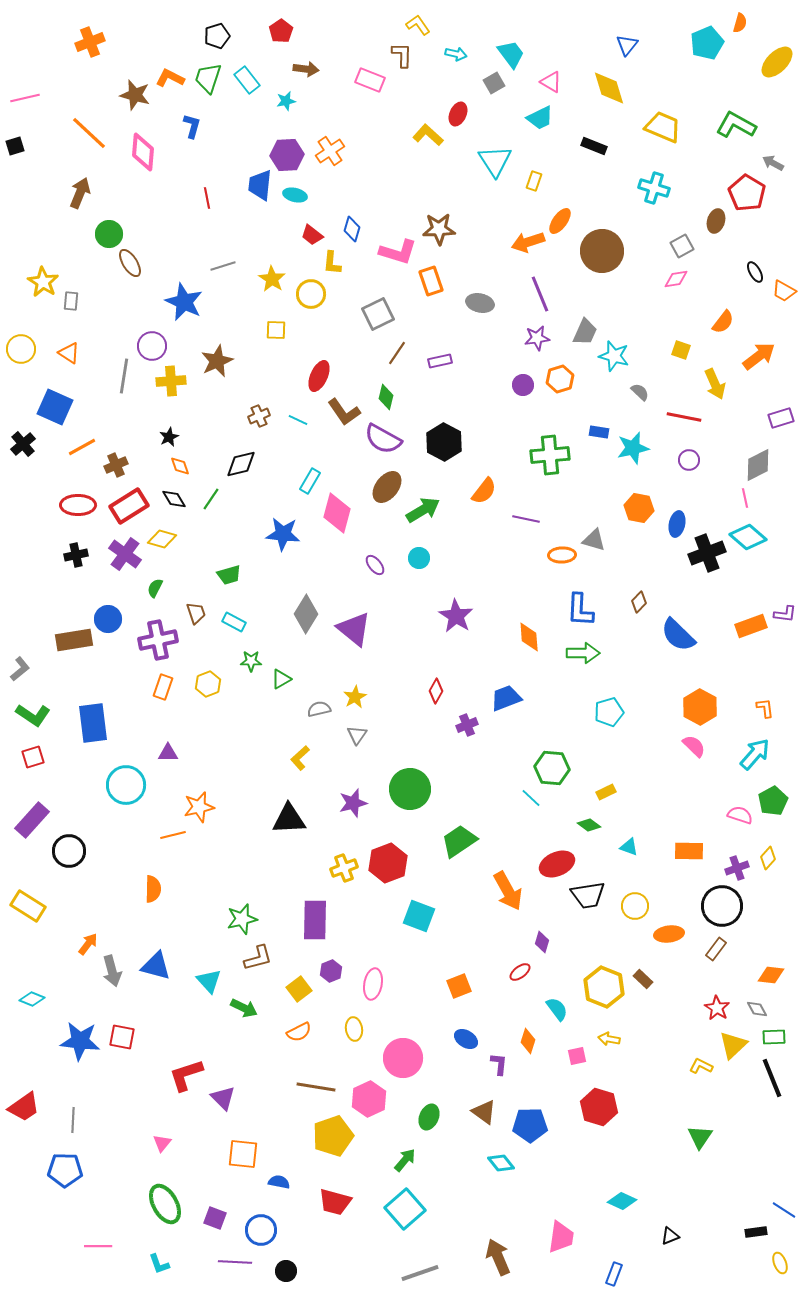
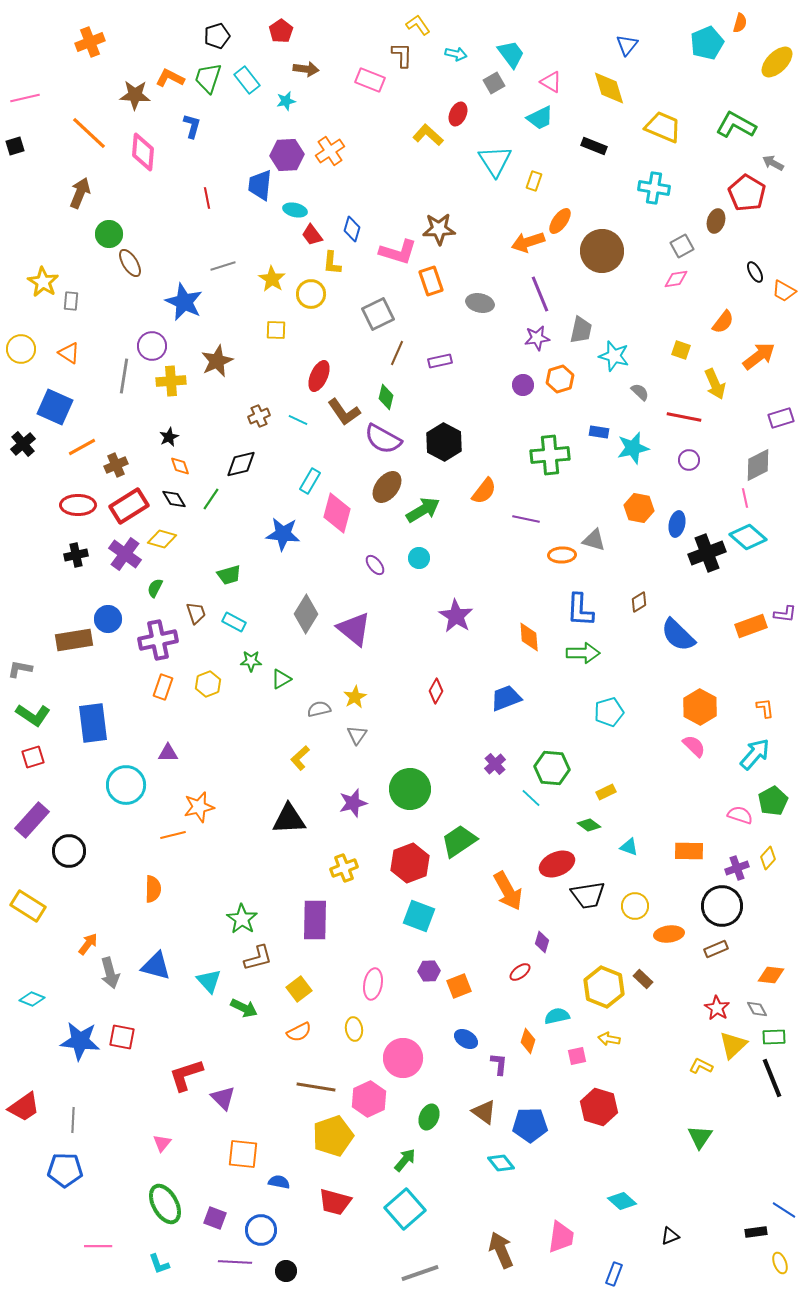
brown star at (135, 95): rotated 12 degrees counterclockwise
cyan cross at (654, 188): rotated 8 degrees counterclockwise
cyan ellipse at (295, 195): moved 15 px down
red trapezoid at (312, 235): rotated 15 degrees clockwise
gray trapezoid at (585, 332): moved 4 px left, 2 px up; rotated 12 degrees counterclockwise
brown line at (397, 353): rotated 10 degrees counterclockwise
brown diamond at (639, 602): rotated 15 degrees clockwise
gray L-shape at (20, 669): rotated 130 degrees counterclockwise
purple cross at (467, 725): moved 28 px right, 39 px down; rotated 20 degrees counterclockwise
red hexagon at (388, 863): moved 22 px right
green star at (242, 919): rotated 24 degrees counterclockwise
brown rectangle at (716, 949): rotated 30 degrees clockwise
gray arrow at (112, 971): moved 2 px left, 2 px down
purple hexagon at (331, 971): moved 98 px right; rotated 20 degrees clockwise
cyan semicircle at (557, 1009): moved 7 px down; rotated 65 degrees counterclockwise
cyan diamond at (622, 1201): rotated 16 degrees clockwise
brown arrow at (498, 1257): moved 3 px right, 7 px up
